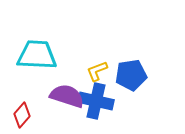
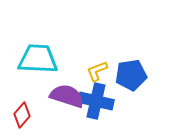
cyan trapezoid: moved 1 px right, 4 px down
